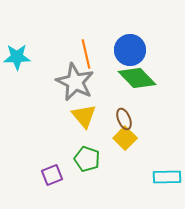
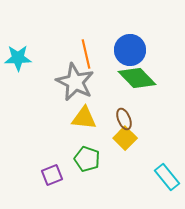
cyan star: moved 1 px right, 1 px down
yellow triangle: moved 2 px down; rotated 44 degrees counterclockwise
cyan rectangle: rotated 52 degrees clockwise
